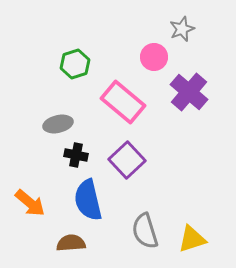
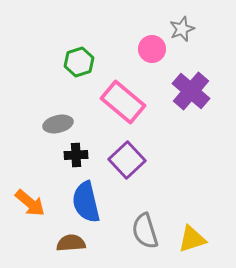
pink circle: moved 2 px left, 8 px up
green hexagon: moved 4 px right, 2 px up
purple cross: moved 2 px right, 1 px up
black cross: rotated 15 degrees counterclockwise
blue semicircle: moved 2 px left, 2 px down
